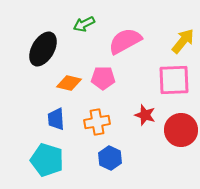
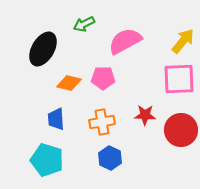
pink square: moved 5 px right, 1 px up
red star: rotated 15 degrees counterclockwise
orange cross: moved 5 px right
